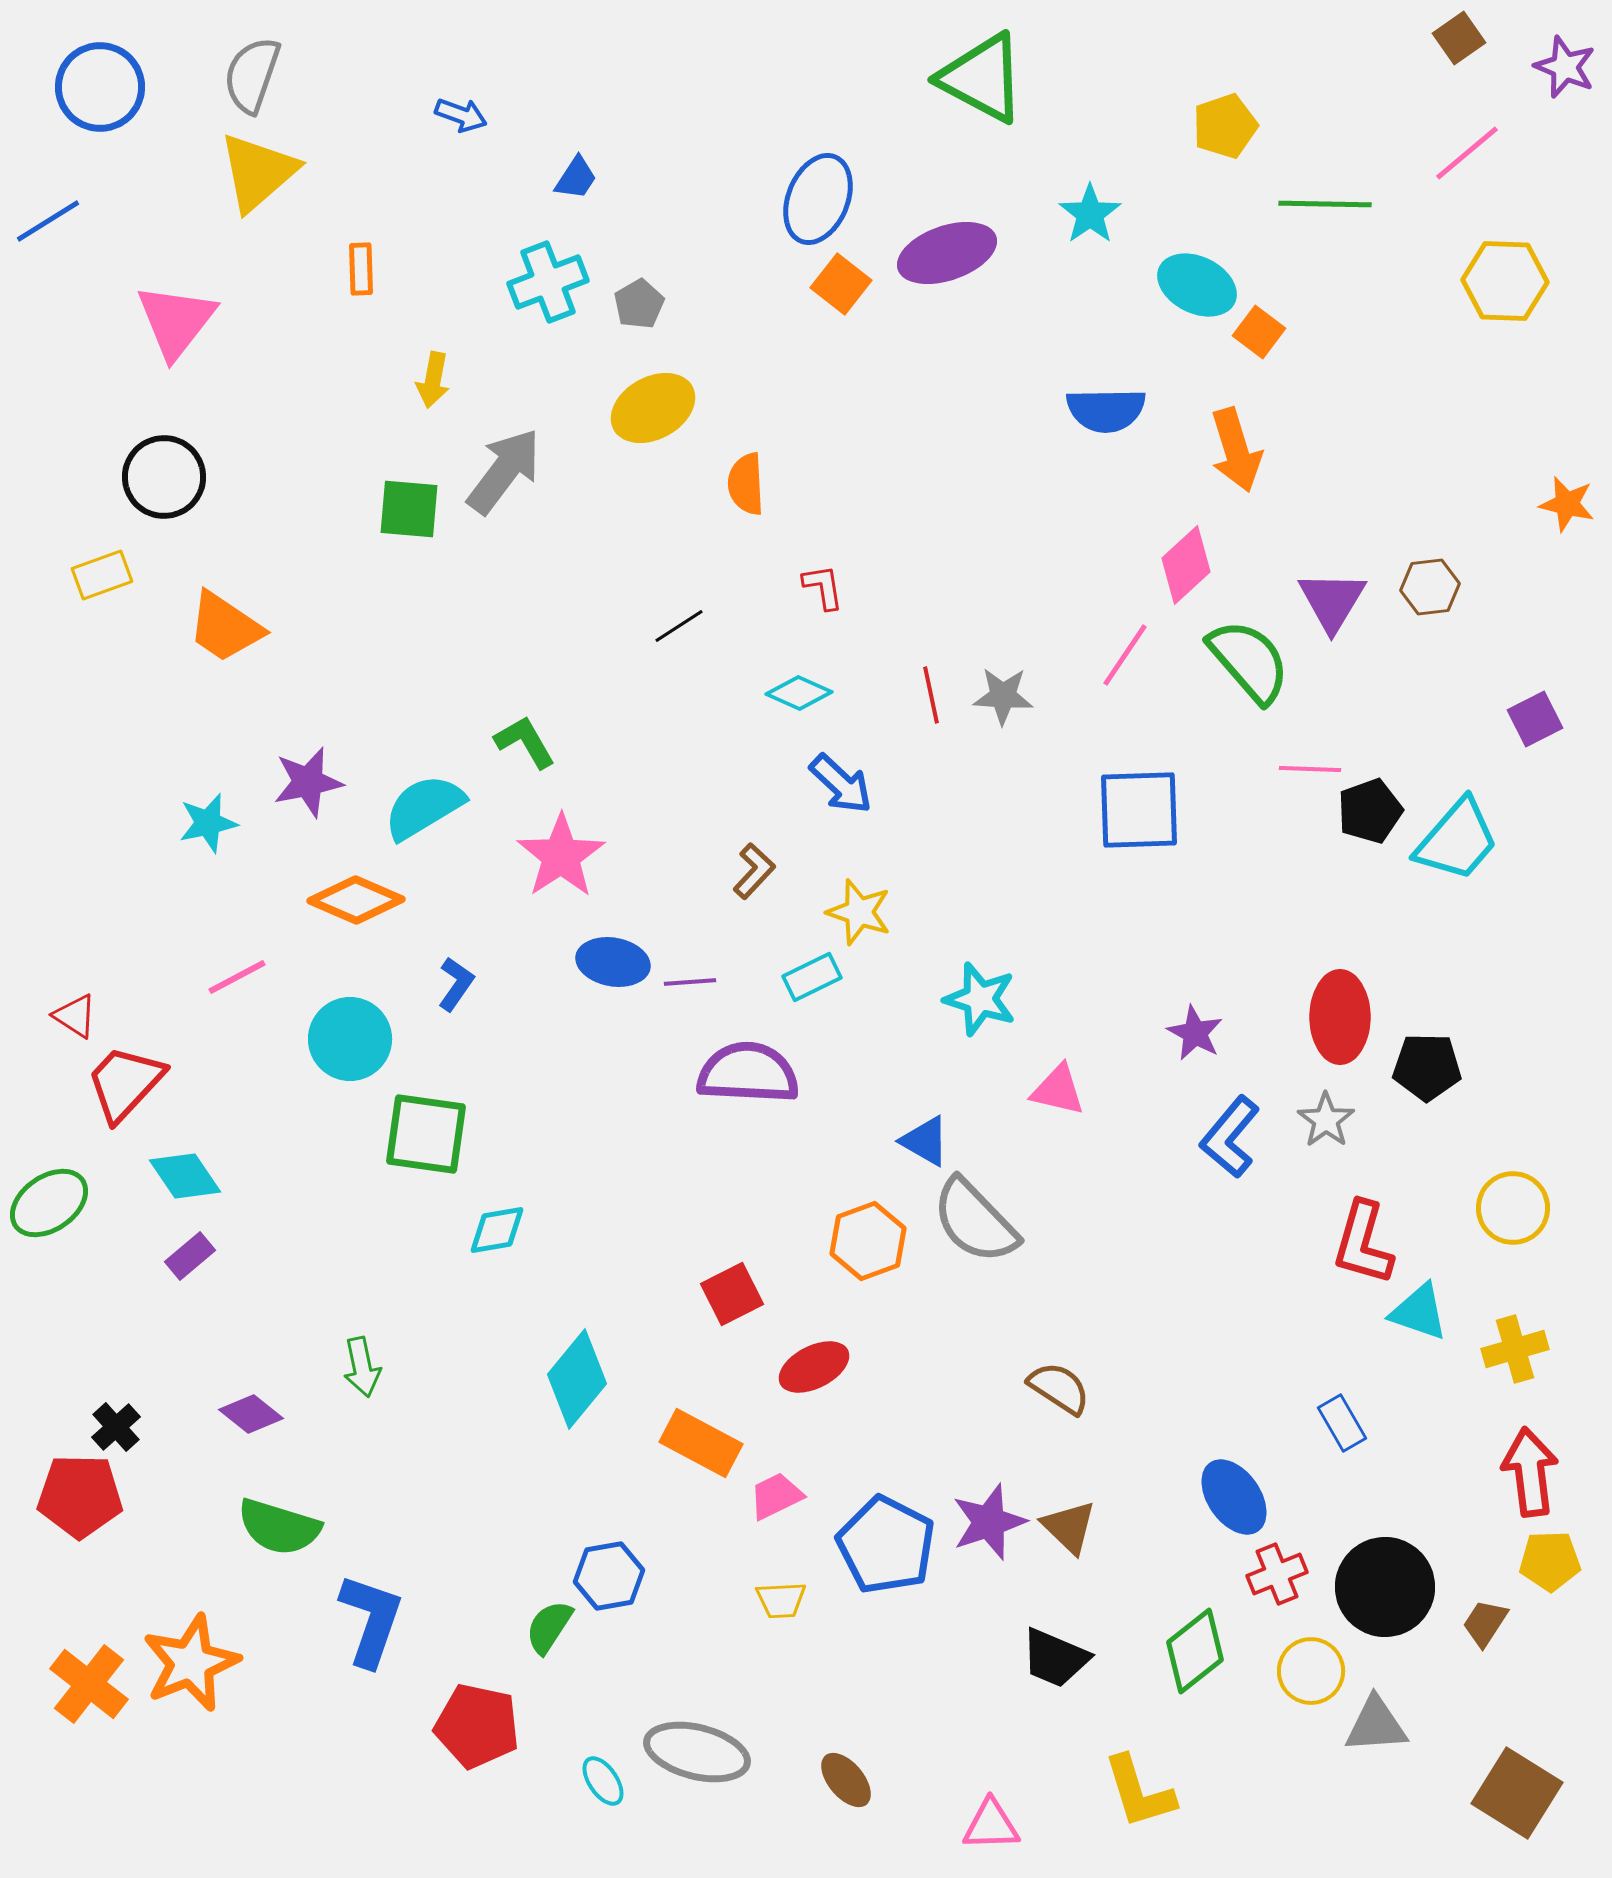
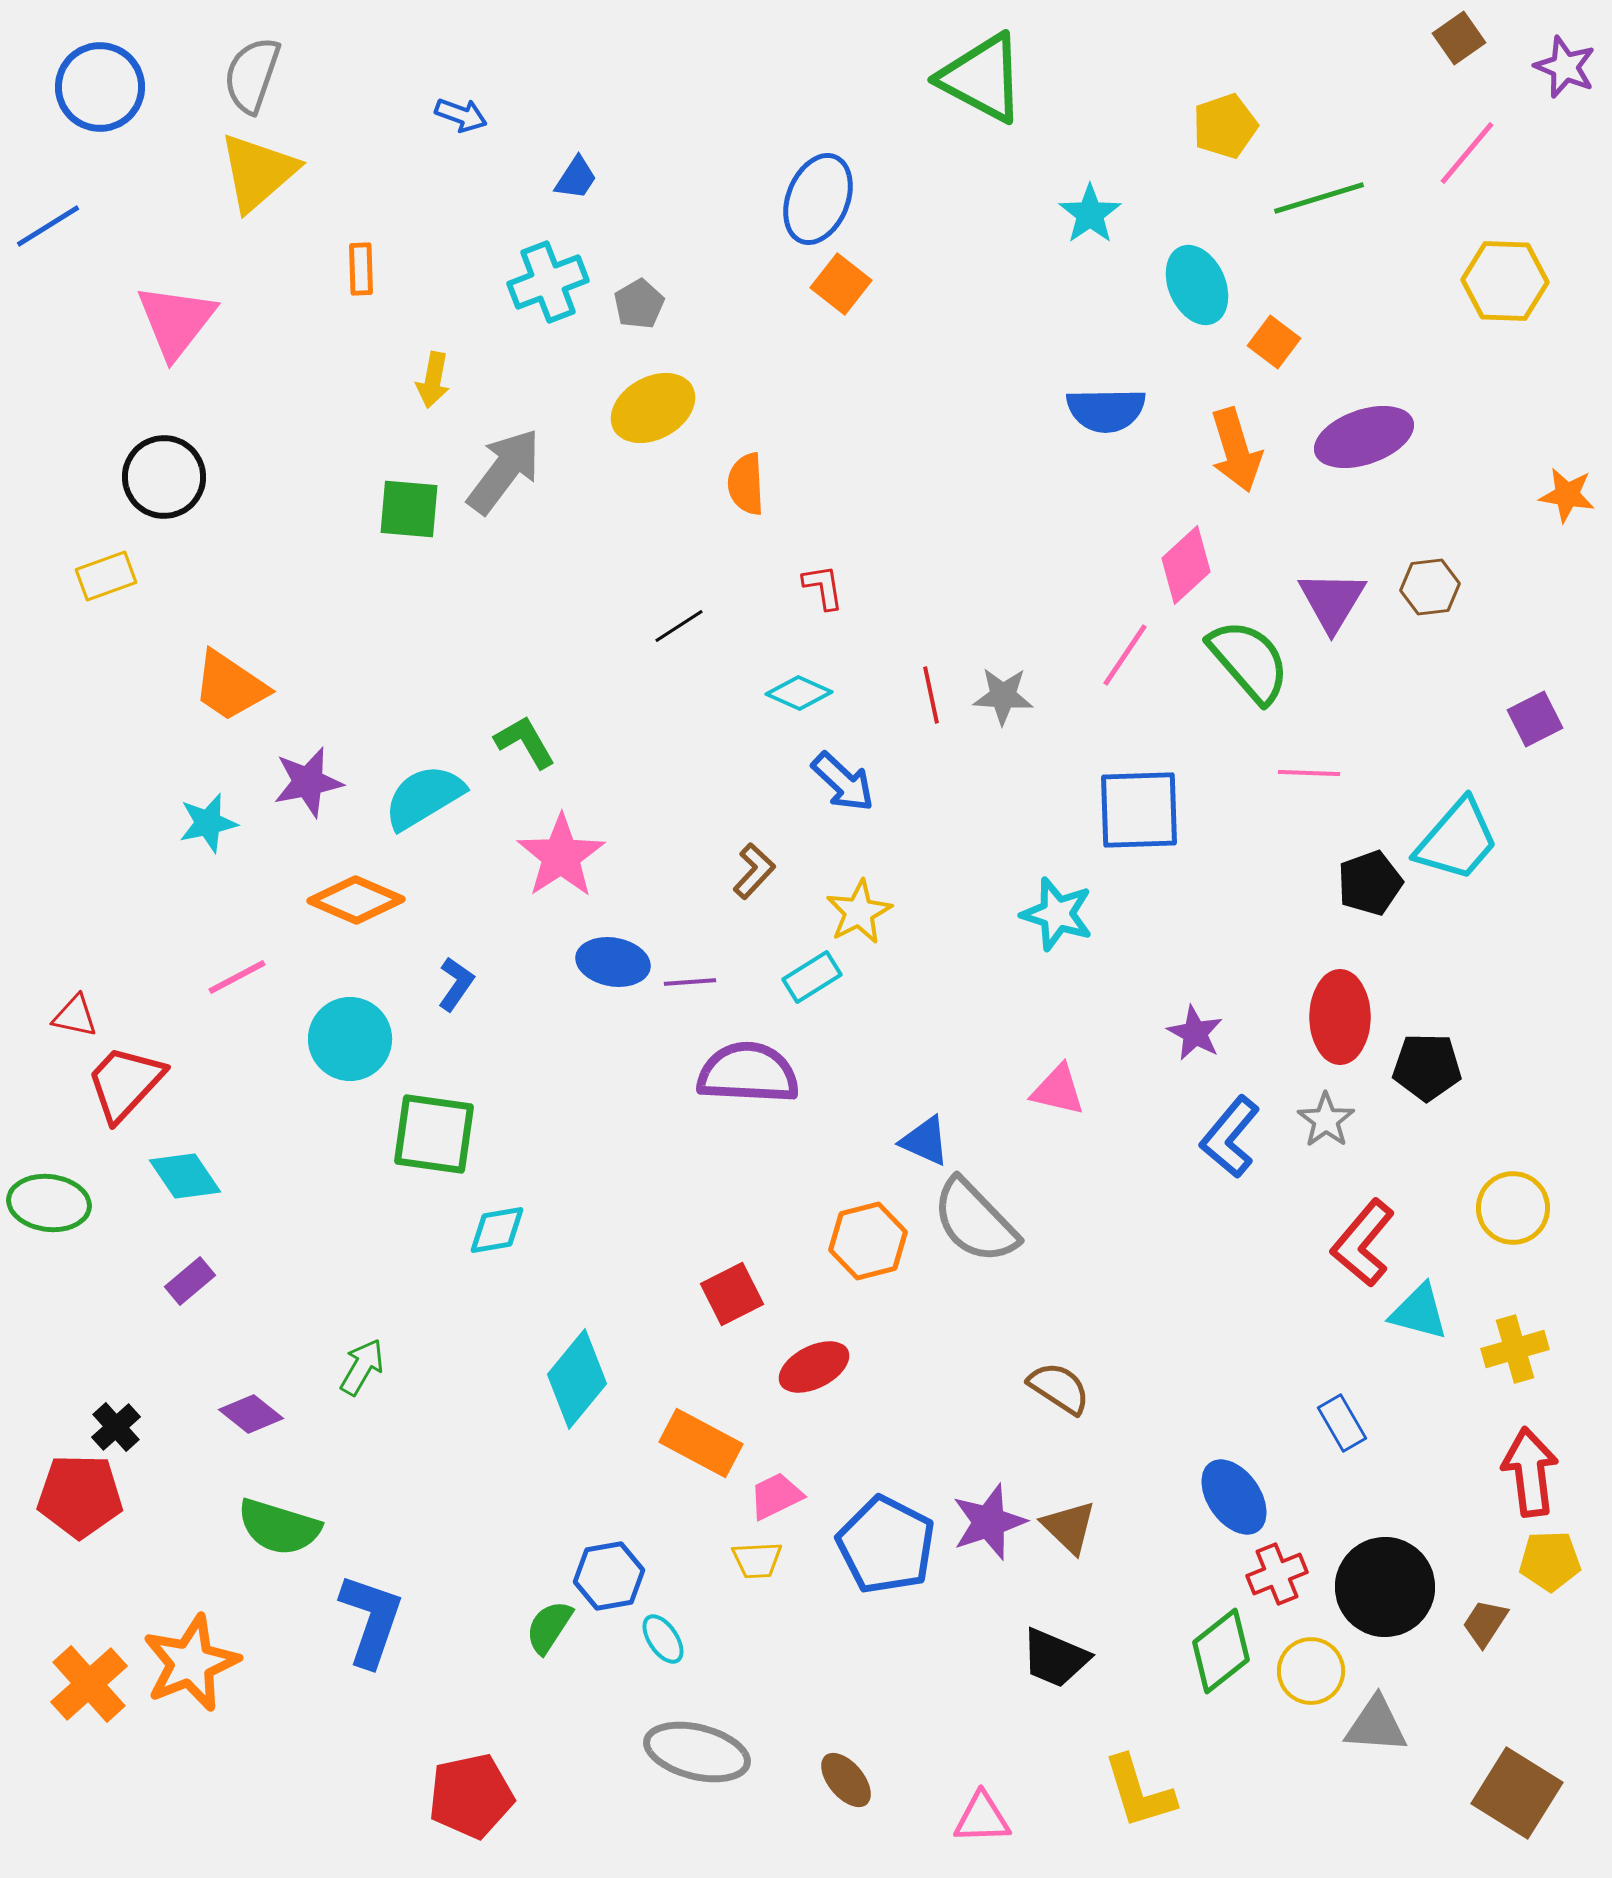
pink line at (1467, 153): rotated 10 degrees counterclockwise
green line at (1325, 204): moved 6 px left, 6 px up; rotated 18 degrees counterclockwise
blue line at (48, 221): moved 5 px down
purple ellipse at (947, 253): moved 417 px right, 184 px down
cyan ellipse at (1197, 285): rotated 40 degrees clockwise
orange square at (1259, 332): moved 15 px right, 10 px down
orange star at (1567, 504): moved 9 px up; rotated 4 degrees counterclockwise
yellow rectangle at (102, 575): moved 4 px right, 1 px down
orange trapezoid at (225, 627): moved 5 px right, 59 px down
pink line at (1310, 769): moved 1 px left, 4 px down
blue arrow at (841, 784): moved 2 px right, 2 px up
cyan semicircle at (424, 807): moved 10 px up
black pentagon at (1370, 811): moved 72 px down
yellow star at (859, 912): rotated 26 degrees clockwise
cyan rectangle at (812, 977): rotated 6 degrees counterclockwise
cyan star at (980, 999): moved 77 px right, 85 px up
red triangle at (75, 1016): rotated 21 degrees counterclockwise
green square at (426, 1134): moved 8 px right
blue triangle at (925, 1141): rotated 6 degrees counterclockwise
green ellipse at (49, 1203): rotated 42 degrees clockwise
orange hexagon at (868, 1241): rotated 6 degrees clockwise
red L-shape at (1363, 1243): rotated 24 degrees clockwise
purple rectangle at (190, 1256): moved 25 px down
cyan triangle at (1419, 1312): rotated 4 degrees counterclockwise
green arrow at (362, 1367): rotated 138 degrees counterclockwise
yellow trapezoid at (781, 1600): moved 24 px left, 40 px up
green diamond at (1195, 1651): moved 26 px right
orange cross at (89, 1684): rotated 10 degrees clockwise
gray triangle at (1376, 1725): rotated 8 degrees clockwise
red pentagon at (477, 1726): moved 6 px left, 70 px down; rotated 24 degrees counterclockwise
cyan ellipse at (603, 1781): moved 60 px right, 142 px up
pink triangle at (991, 1825): moved 9 px left, 7 px up
